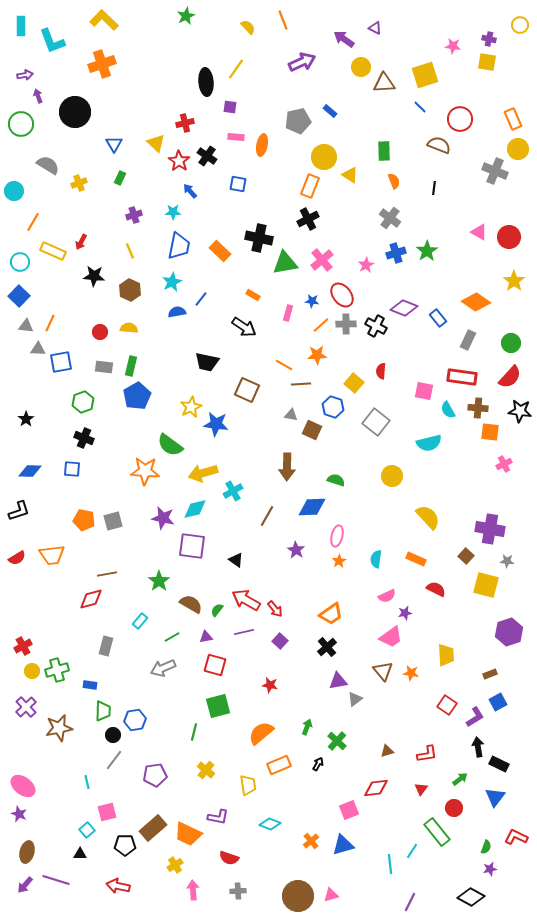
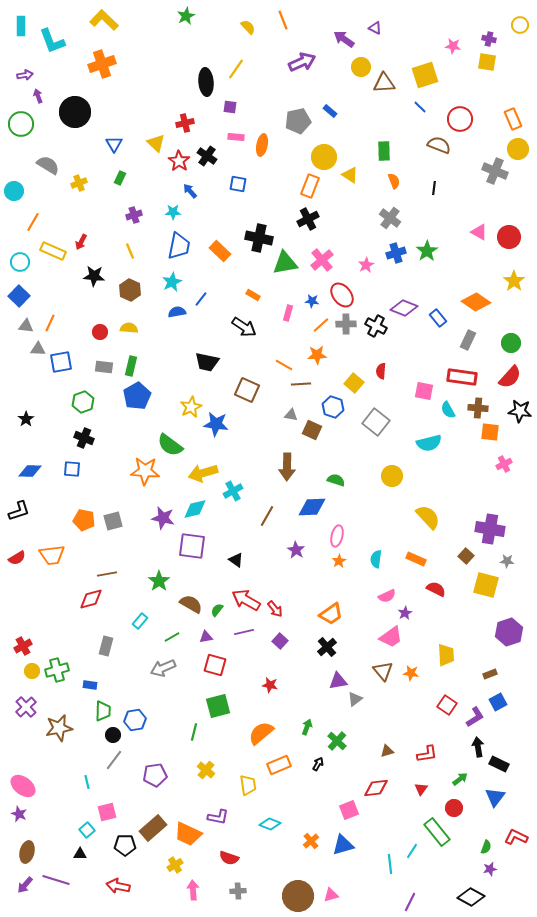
purple star at (405, 613): rotated 16 degrees counterclockwise
